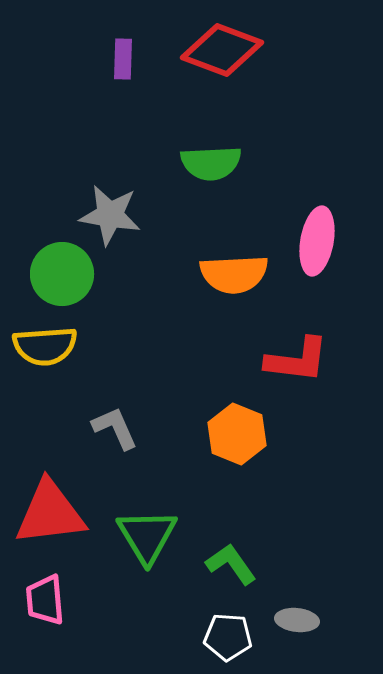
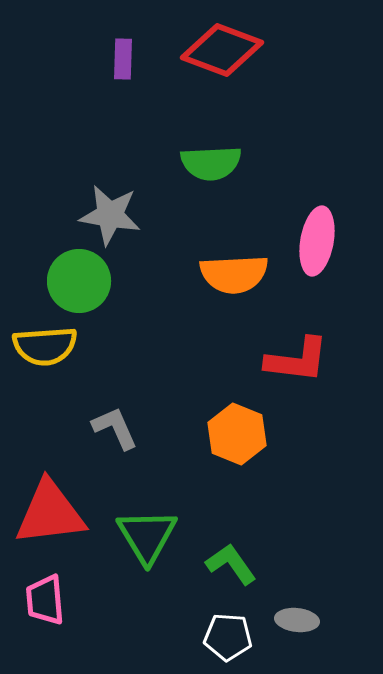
green circle: moved 17 px right, 7 px down
